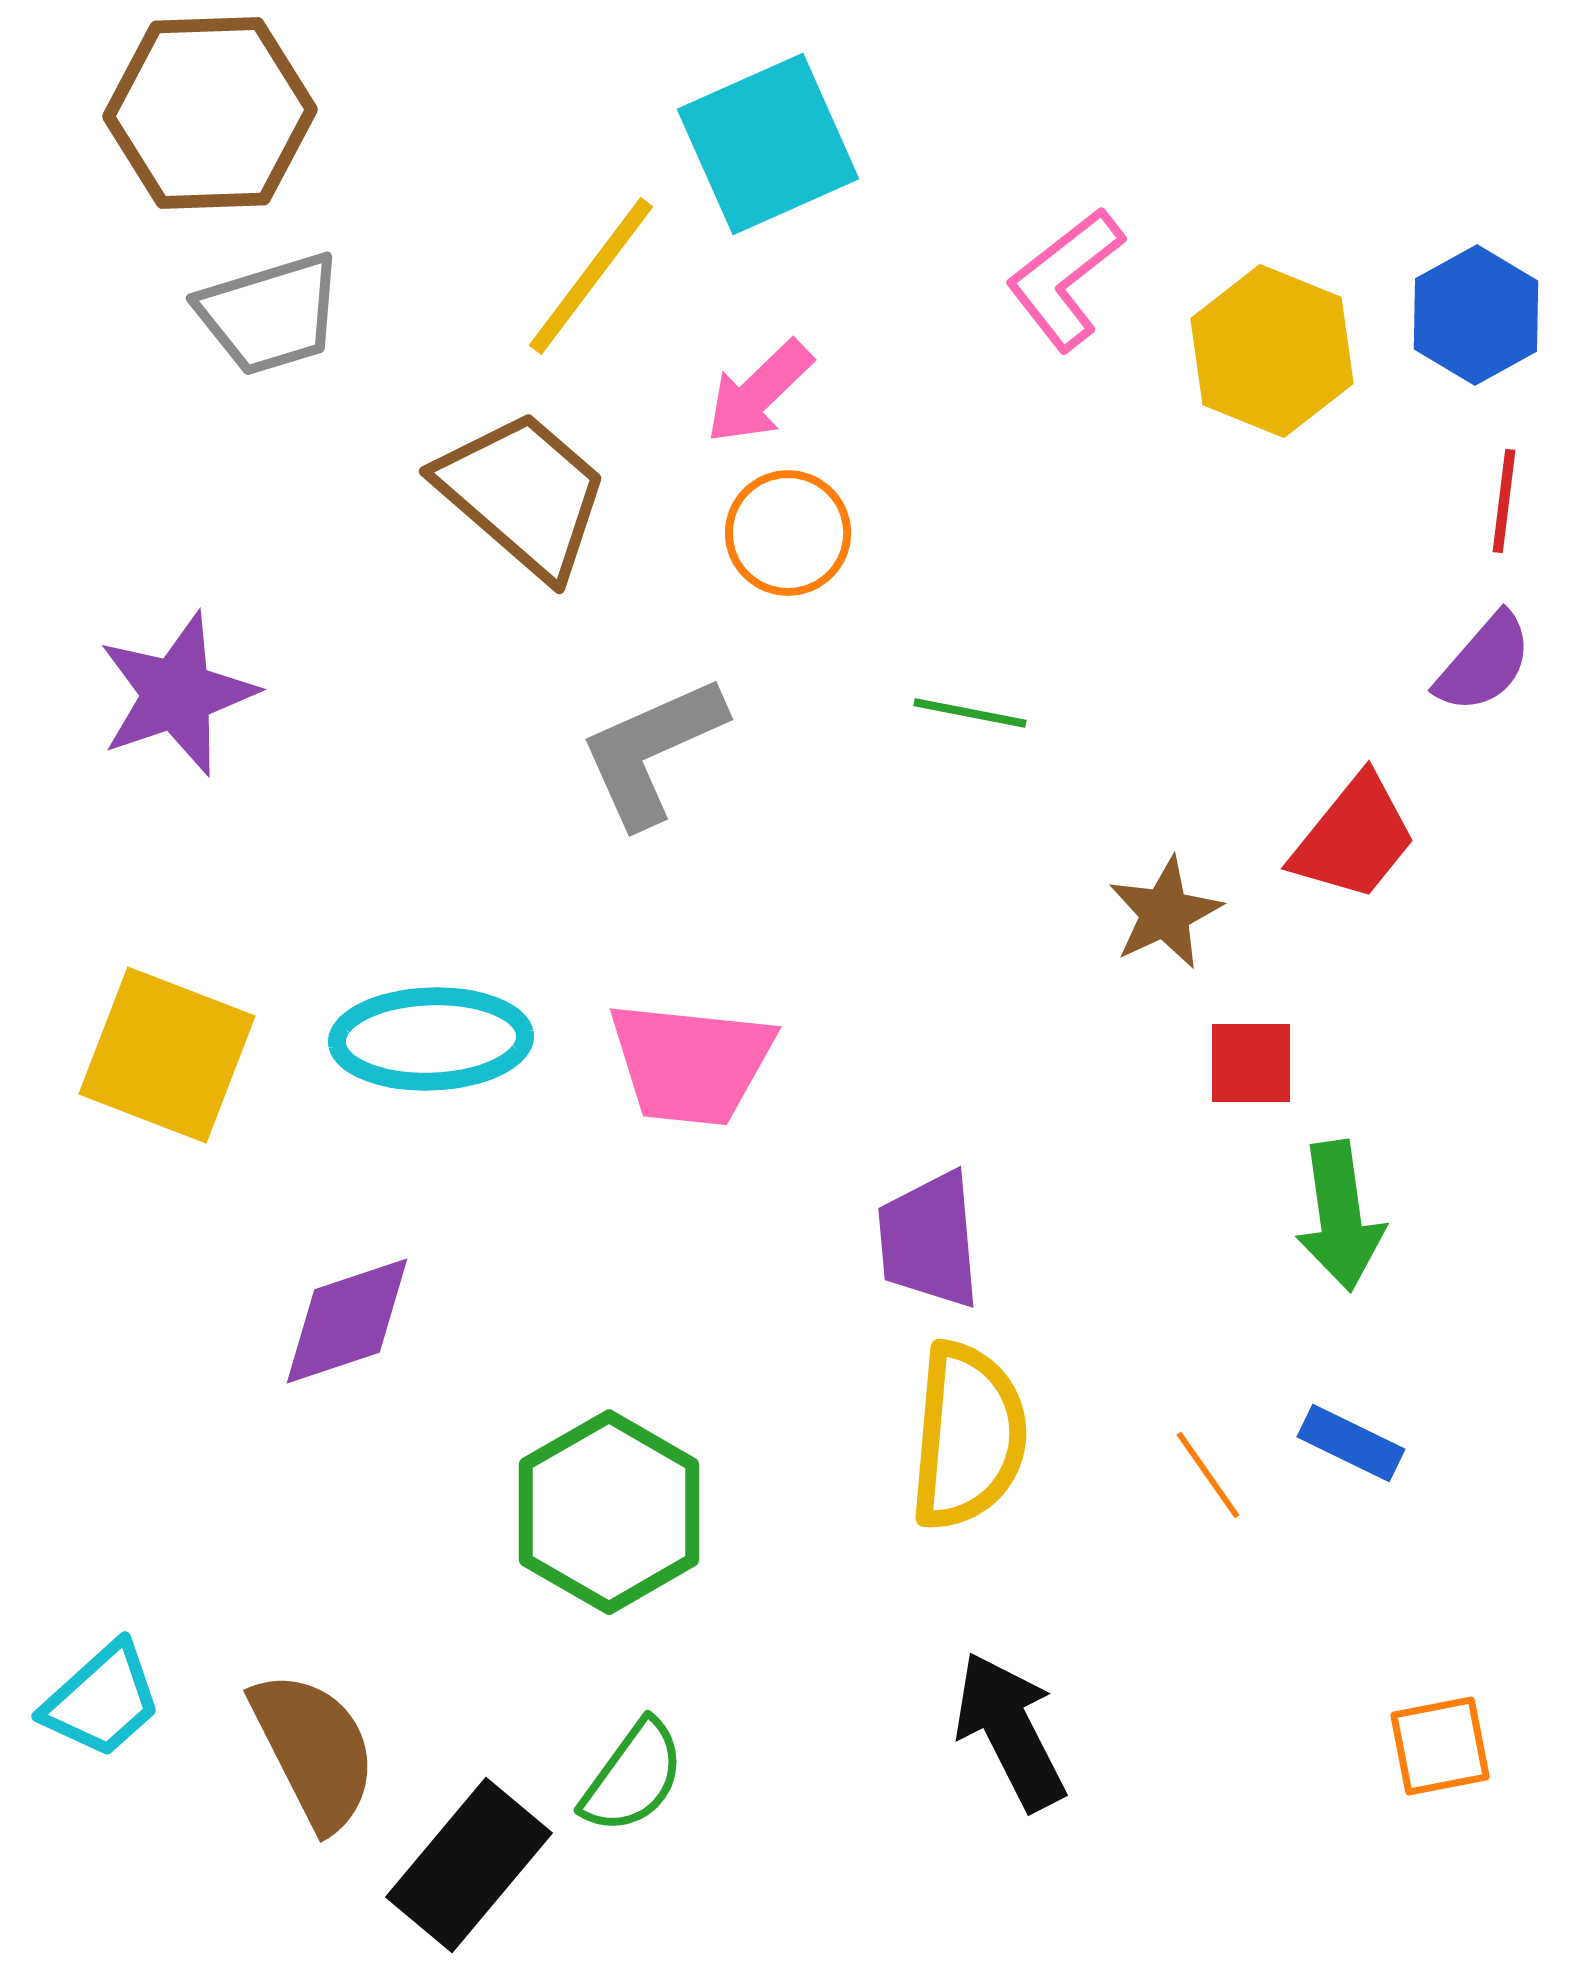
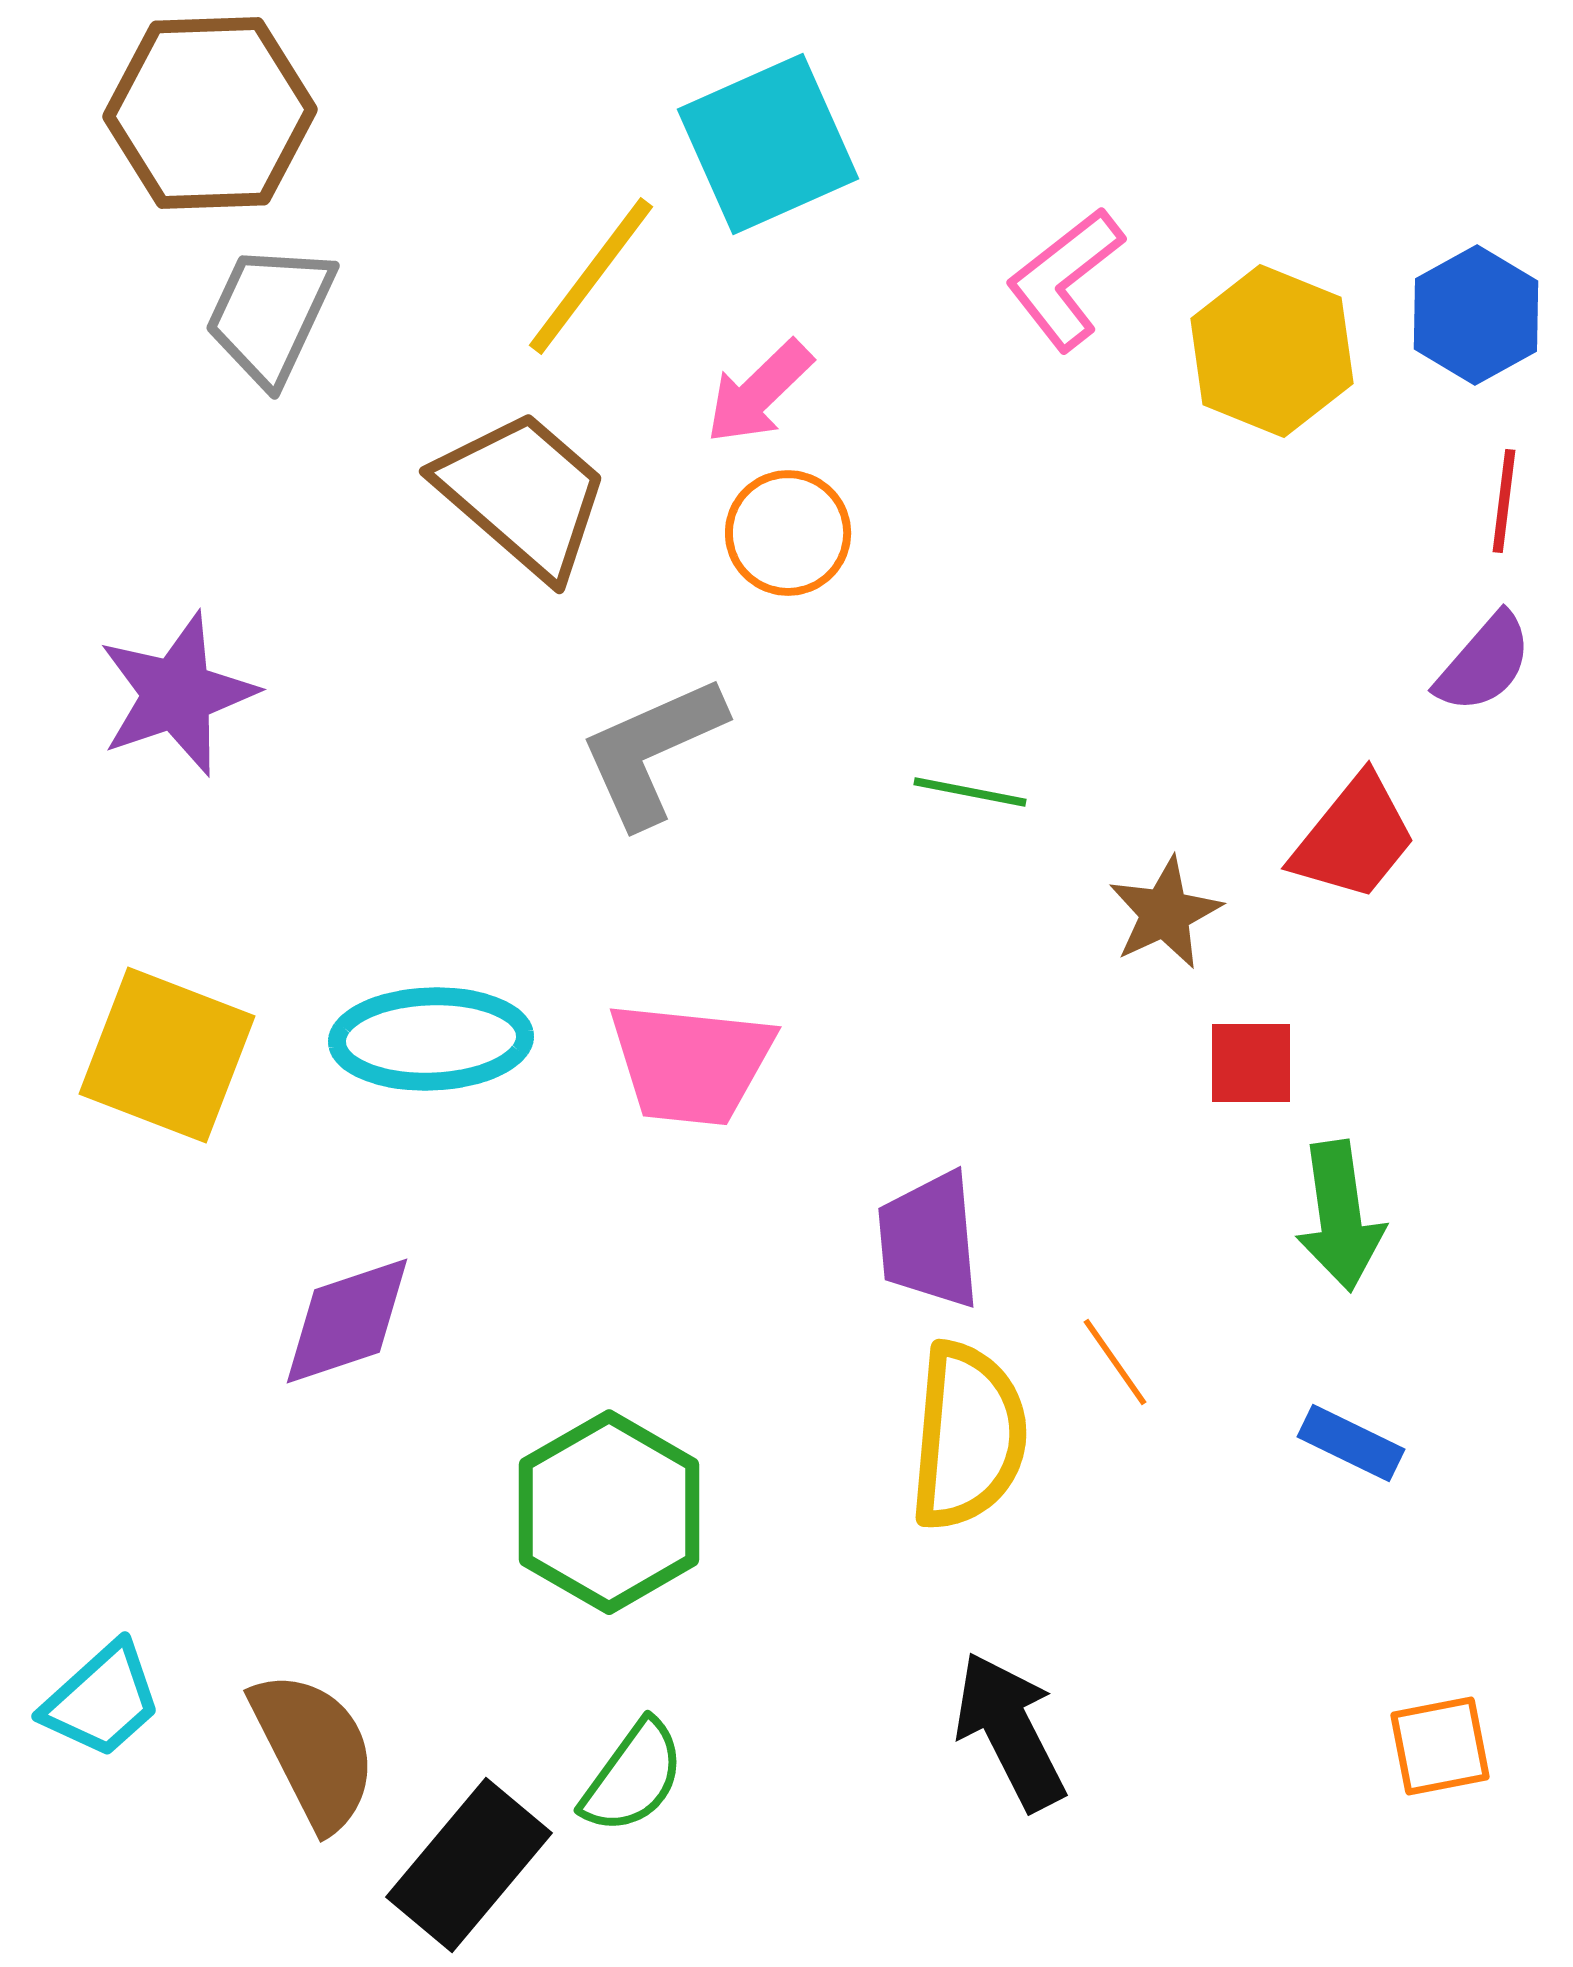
gray trapezoid: rotated 132 degrees clockwise
green line: moved 79 px down
orange line: moved 93 px left, 113 px up
